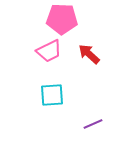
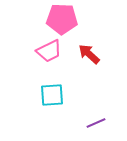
purple line: moved 3 px right, 1 px up
